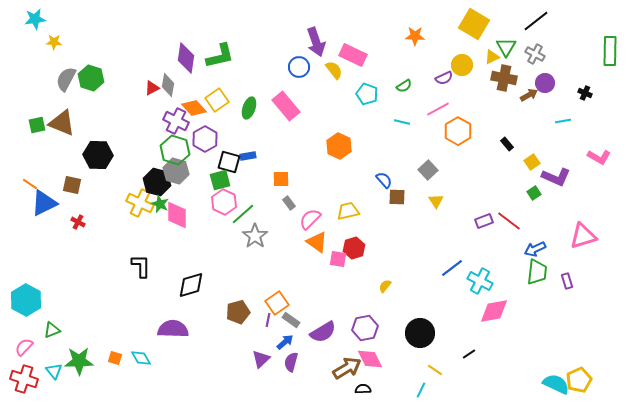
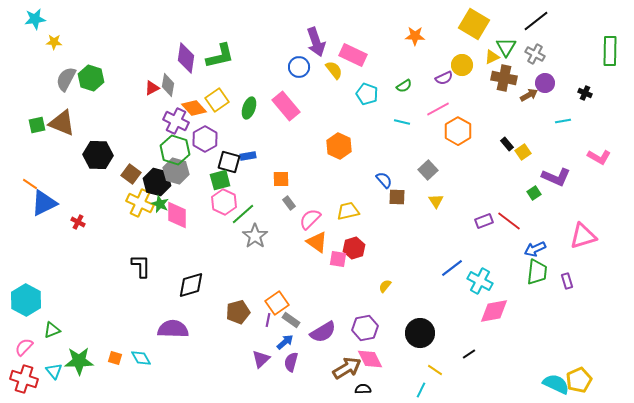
yellow square at (532, 162): moved 9 px left, 10 px up
brown square at (72, 185): moved 59 px right, 11 px up; rotated 24 degrees clockwise
